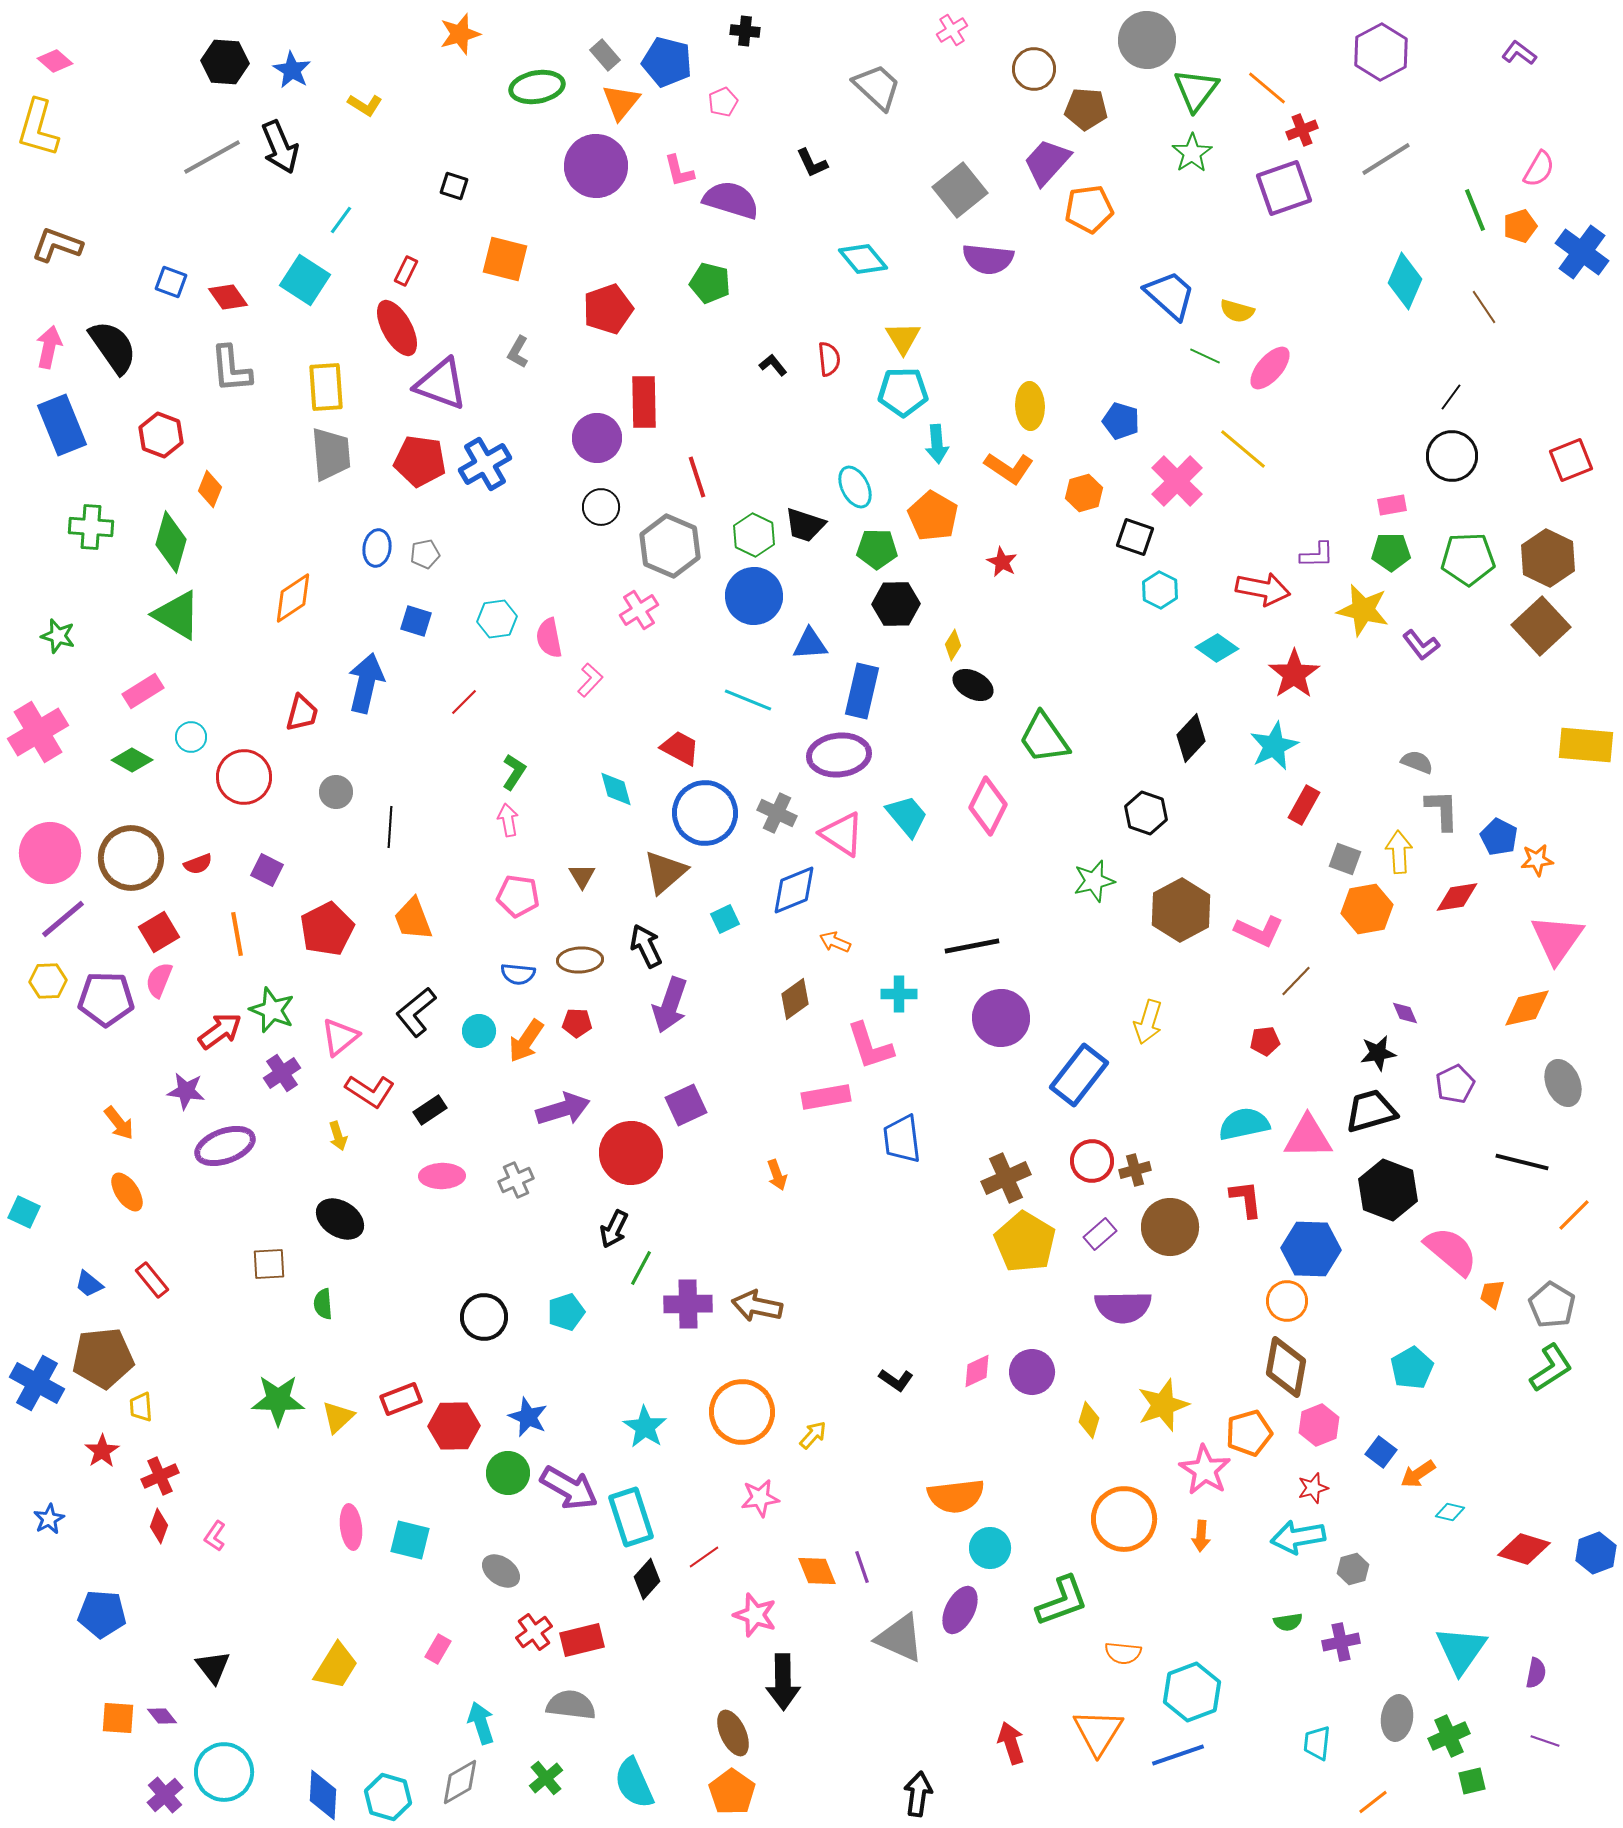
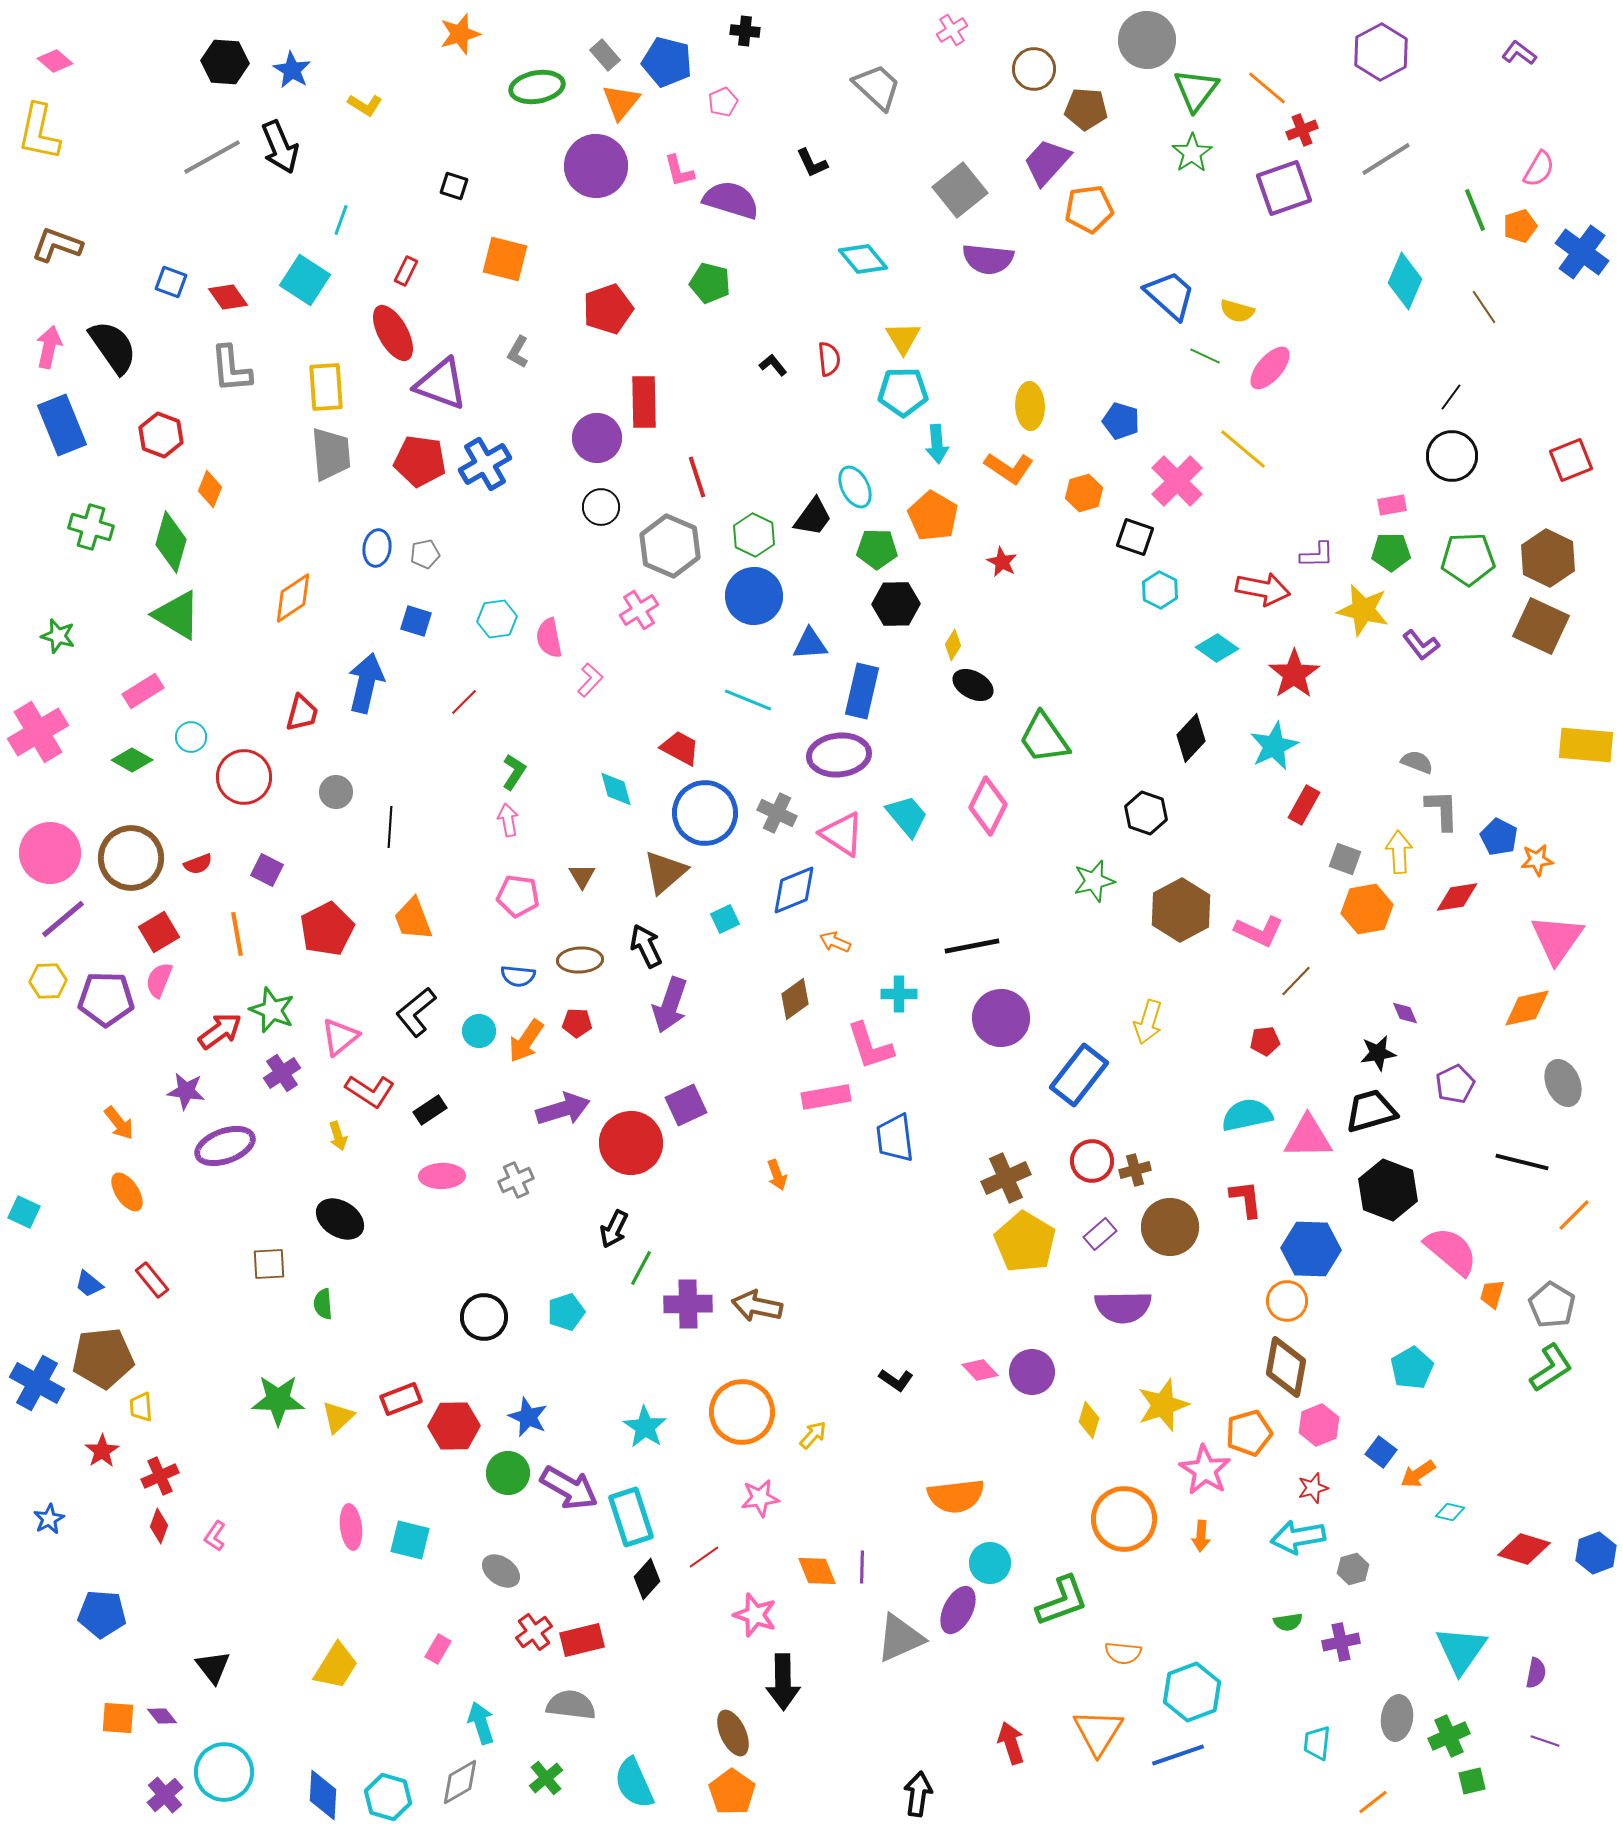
yellow L-shape at (38, 128): moved 1 px right, 4 px down; rotated 4 degrees counterclockwise
cyan line at (341, 220): rotated 16 degrees counterclockwise
red ellipse at (397, 328): moved 4 px left, 5 px down
black trapezoid at (805, 525): moved 8 px right, 8 px up; rotated 72 degrees counterclockwise
green cross at (91, 527): rotated 12 degrees clockwise
brown square at (1541, 626): rotated 22 degrees counterclockwise
blue semicircle at (518, 974): moved 2 px down
cyan semicircle at (1244, 1124): moved 3 px right, 9 px up
blue trapezoid at (902, 1139): moved 7 px left, 1 px up
red circle at (631, 1153): moved 10 px up
pink diamond at (977, 1371): moved 3 px right, 1 px up; rotated 72 degrees clockwise
cyan circle at (990, 1548): moved 15 px down
purple line at (862, 1567): rotated 20 degrees clockwise
purple ellipse at (960, 1610): moved 2 px left
gray triangle at (900, 1638): rotated 48 degrees counterclockwise
